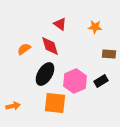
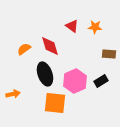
red triangle: moved 12 px right, 2 px down
black ellipse: rotated 50 degrees counterclockwise
orange arrow: moved 12 px up
